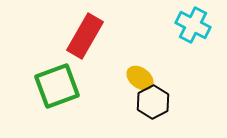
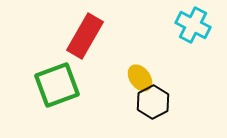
yellow ellipse: rotated 16 degrees clockwise
green square: moved 1 px up
